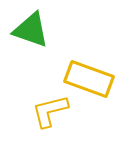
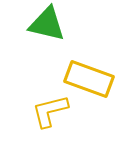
green triangle: moved 16 px right, 6 px up; rotated 6 degrees counterclockwise
